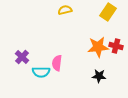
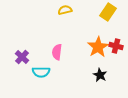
orange star: rotated 25 degrees counterclockwise
pink semicircle: moved 11 px up
black star: moved 1 px right, 1 px up; rotated 24 degrees clockwise
